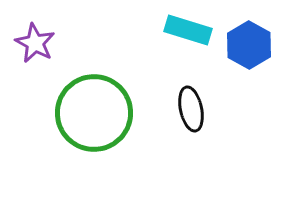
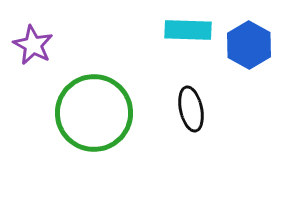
cyan rectangle: rotated 15 degrees counterclockwise
purple star: moved 2 px left, 2 px down
